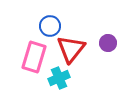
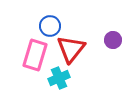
purple circle: moved 5 px right, 3 px up
pink rectangle: moved 1 px right, 2 px up
